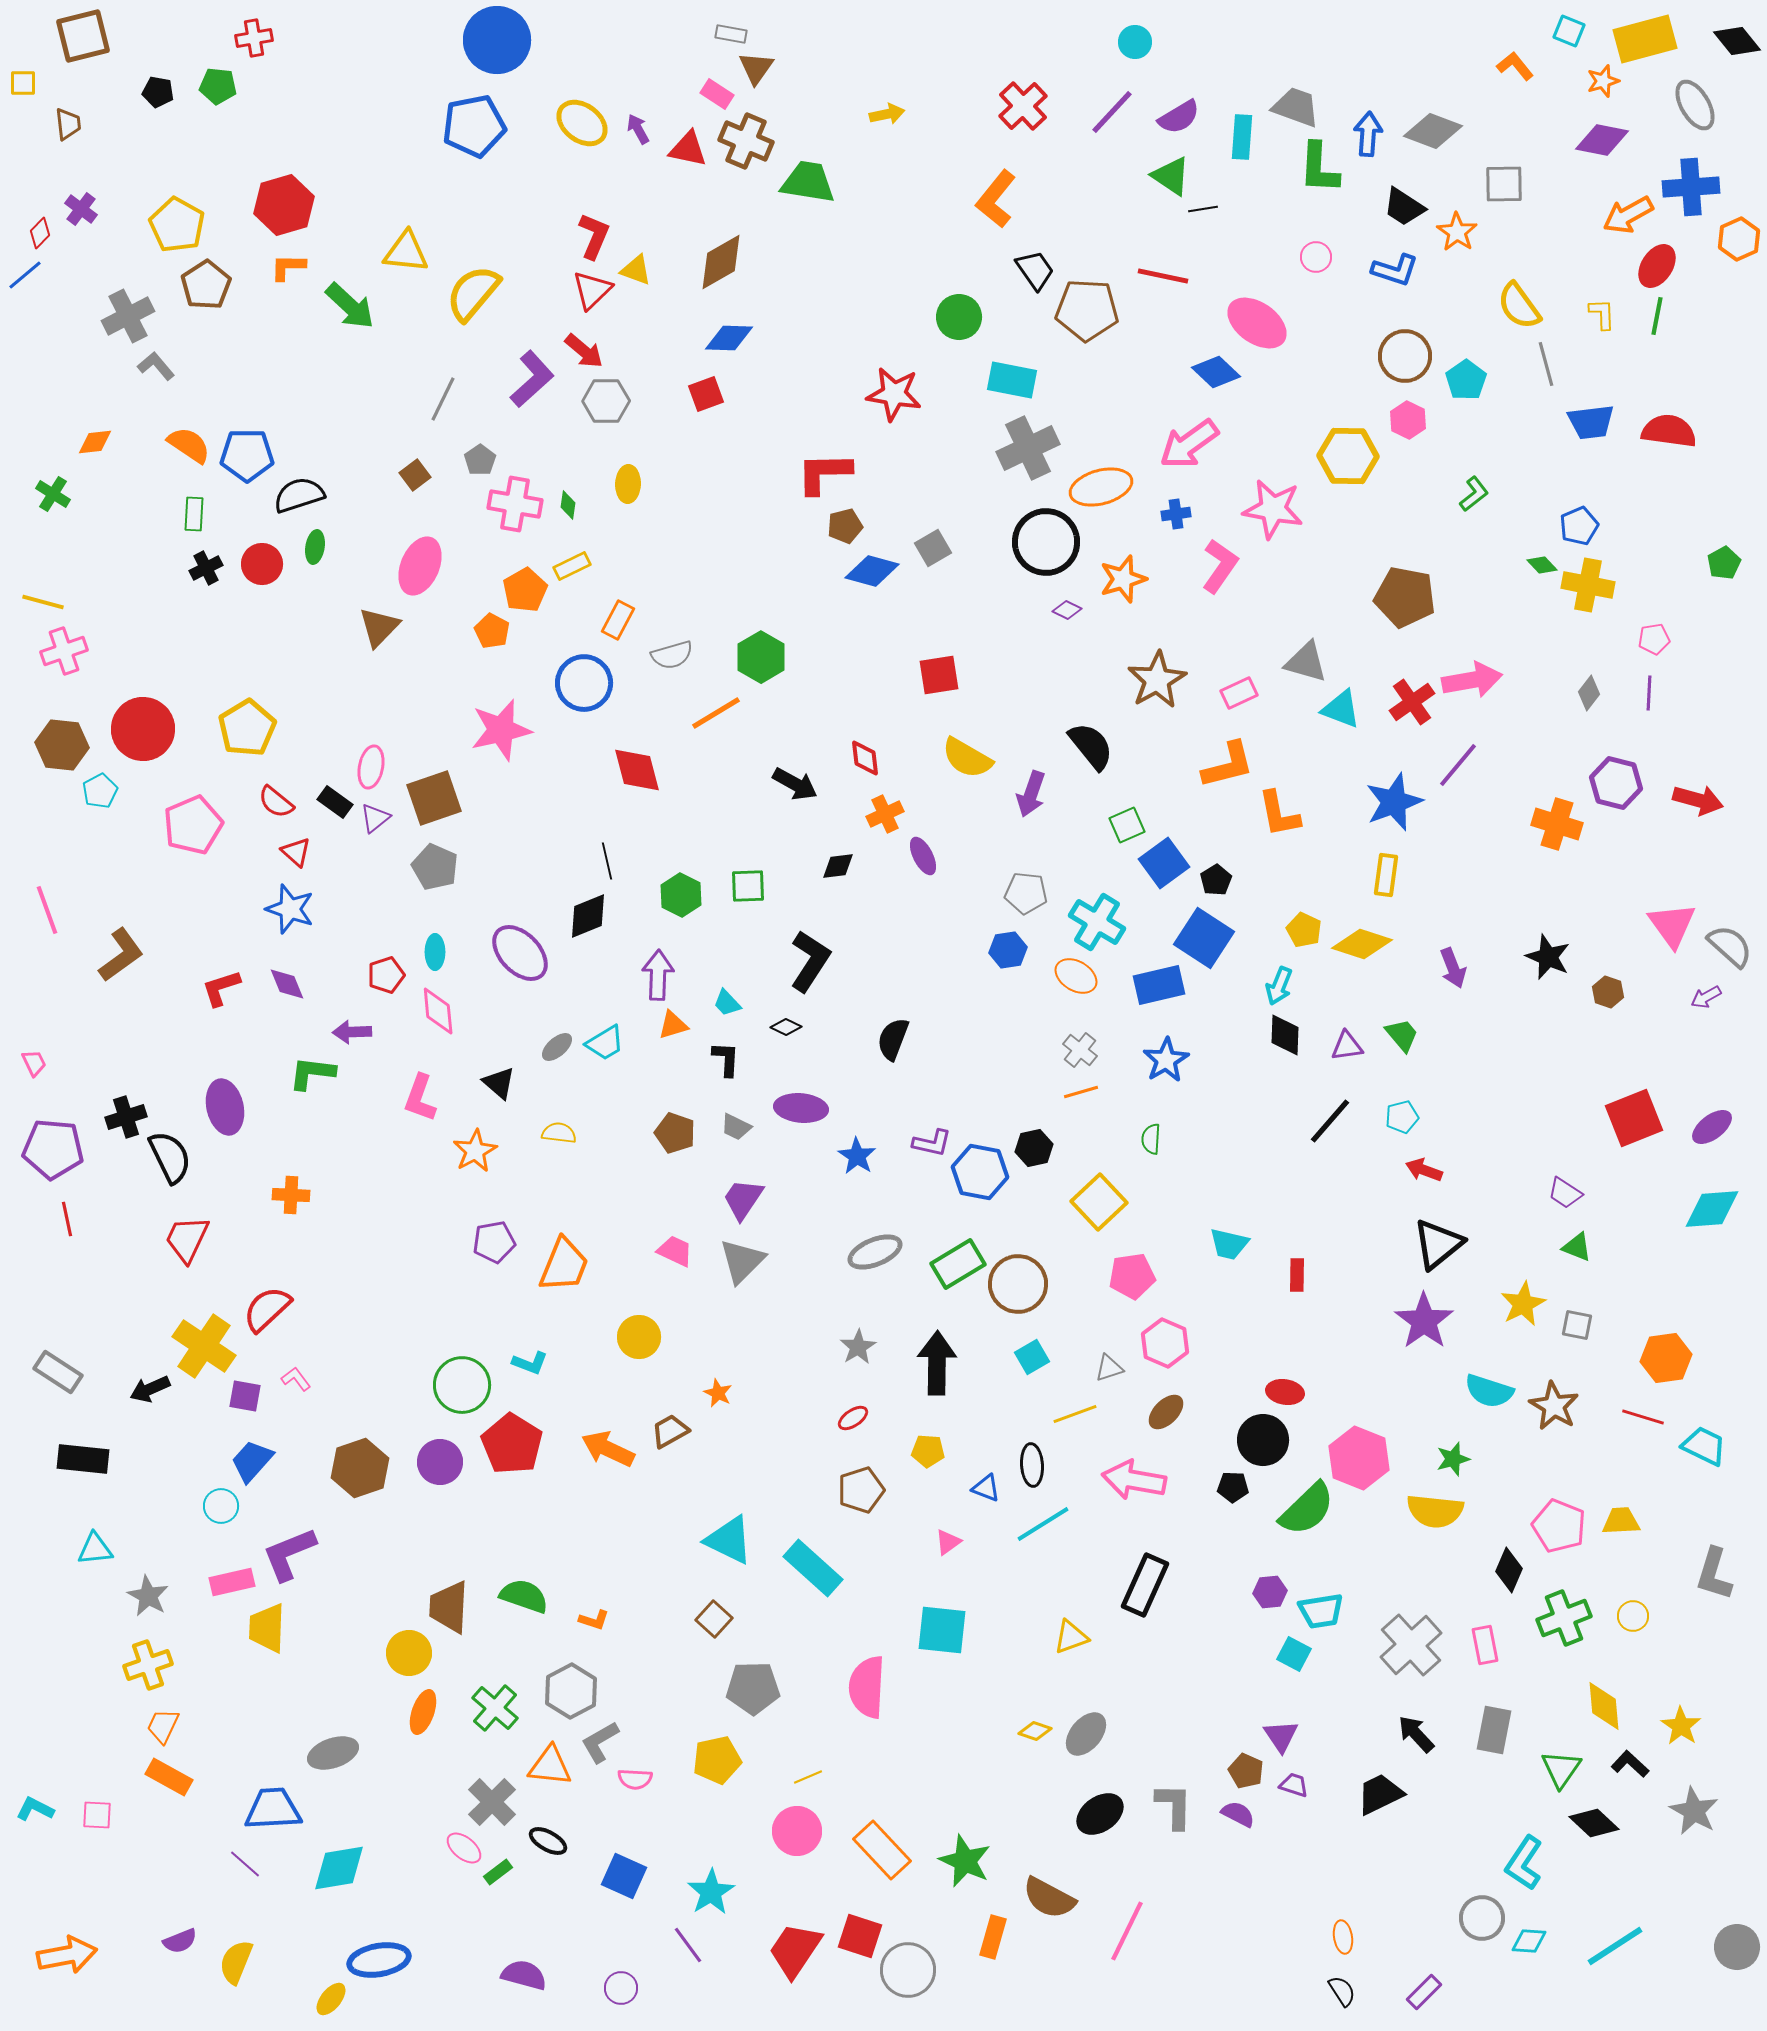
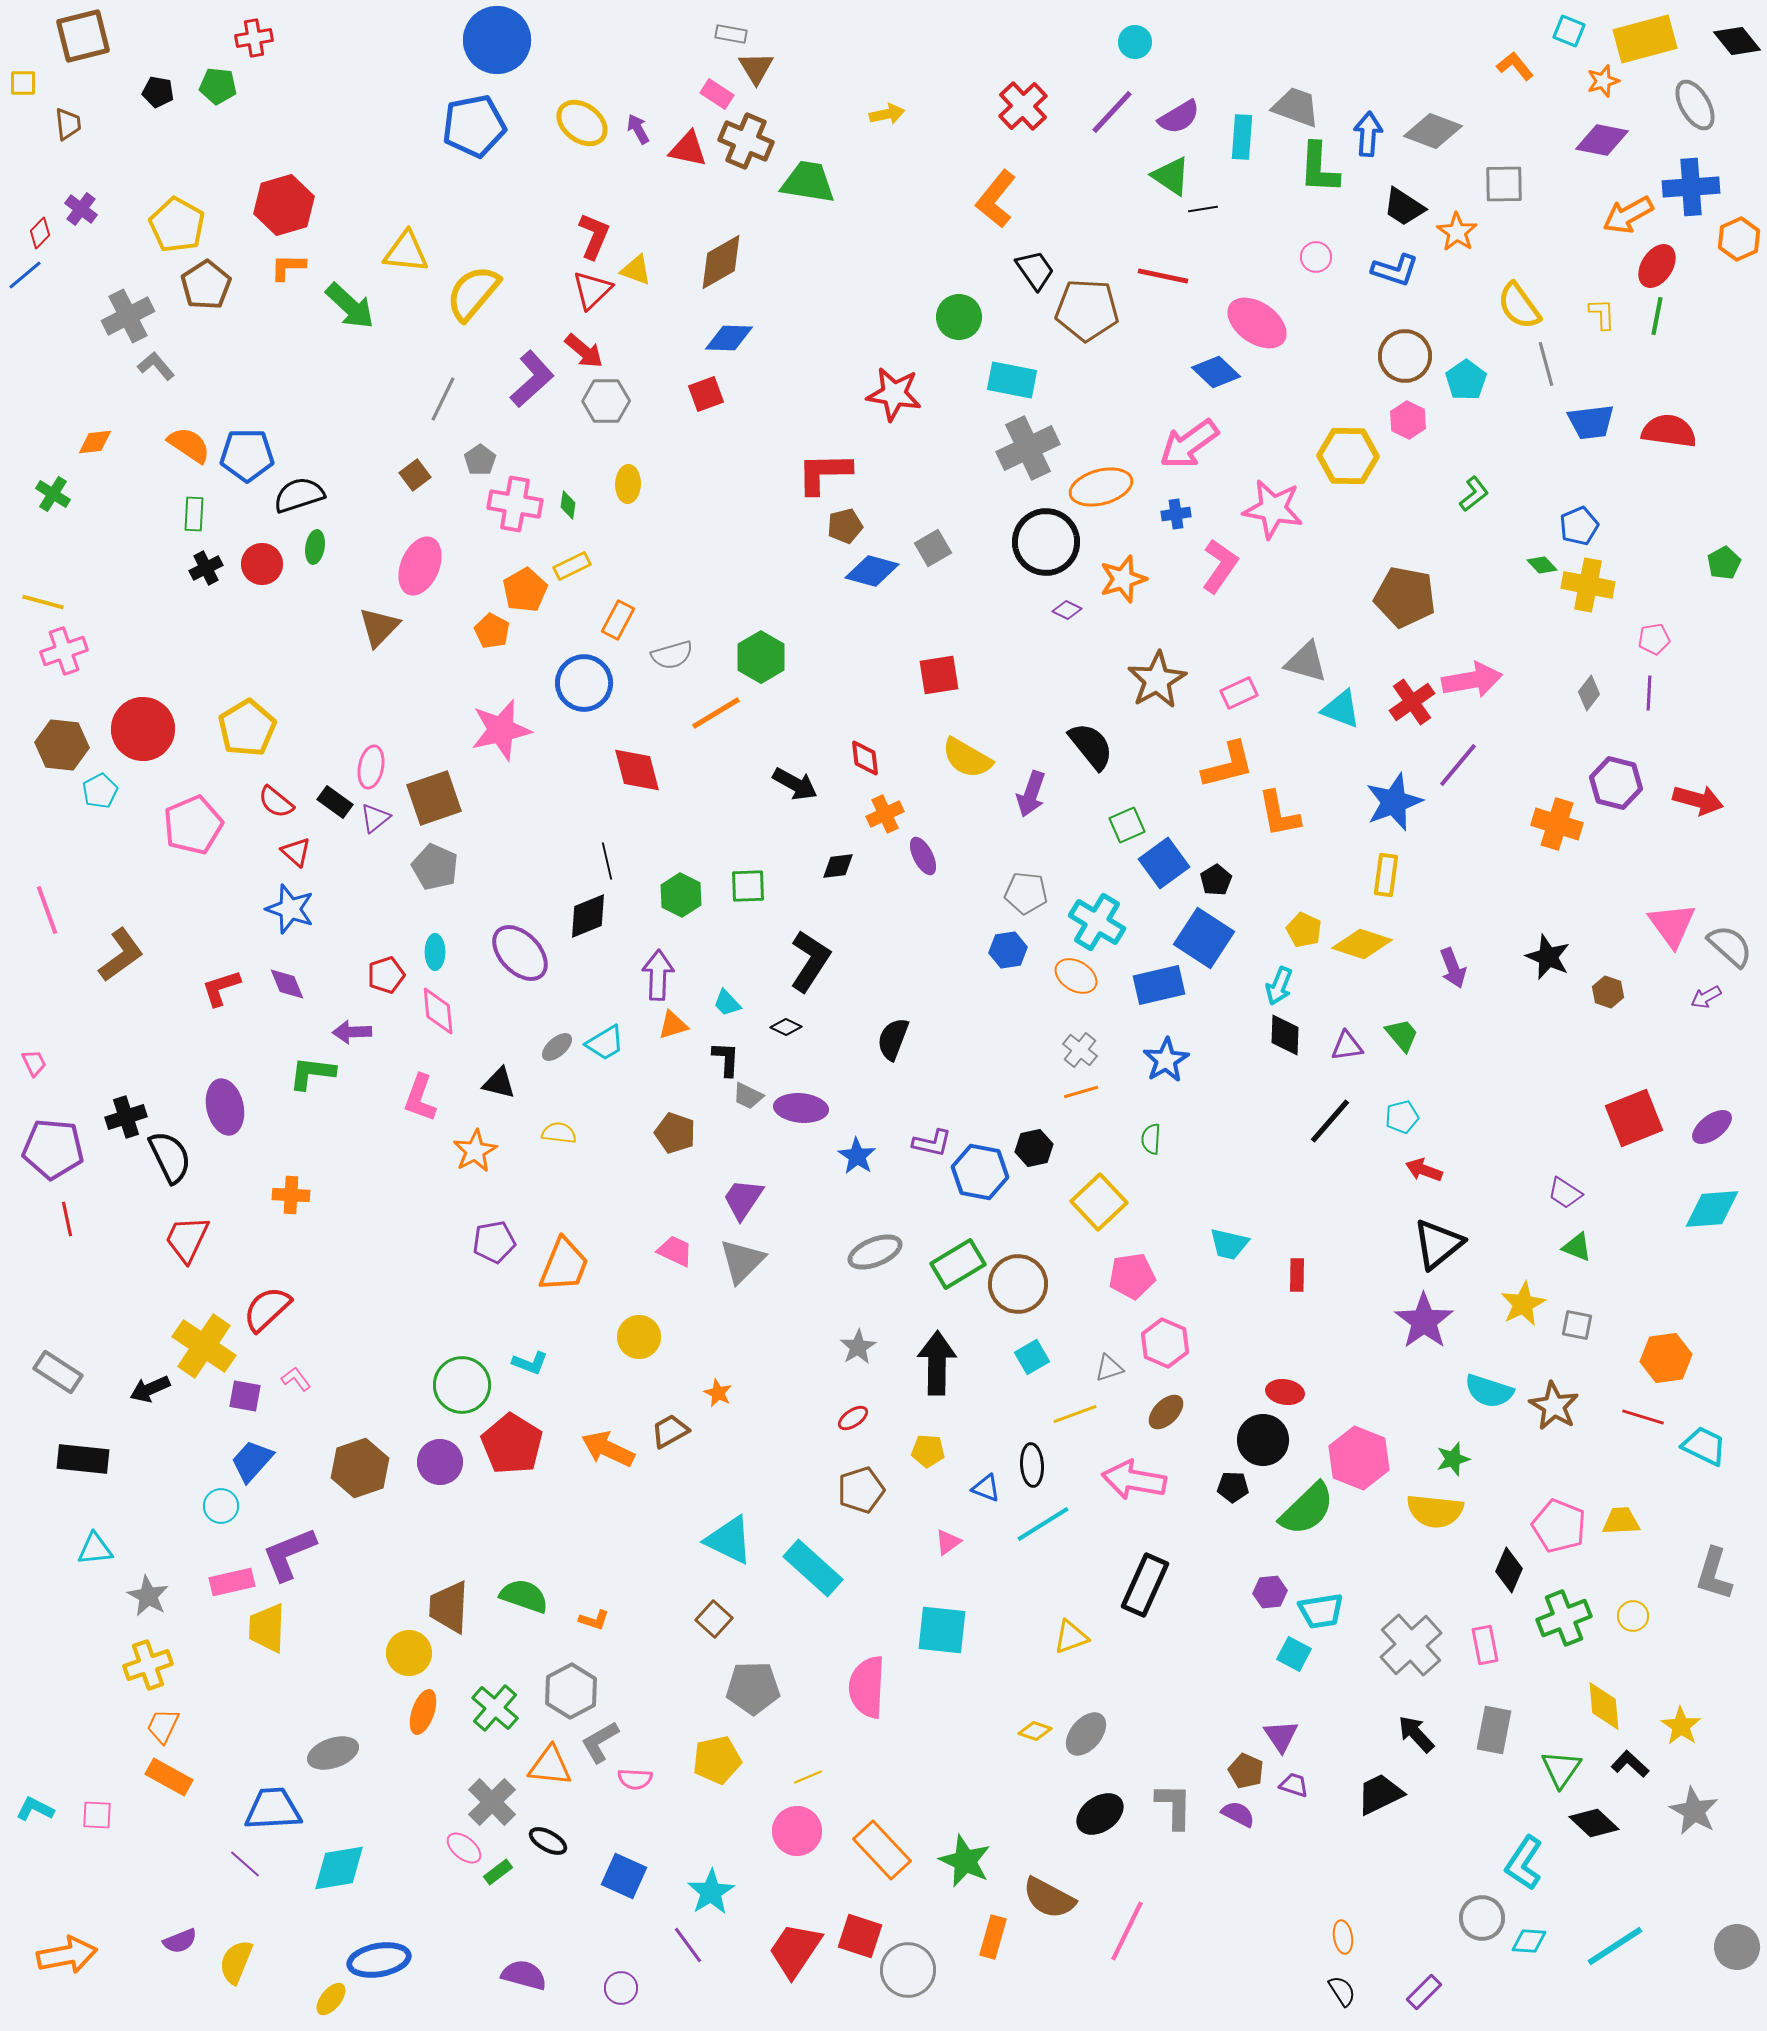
brown triangle at (756, 68): rotated 6 degrees counterclockwise
black triangle at (499, 1083): rotated 27 degrees counterclockwise
gray trapezoid at (736, 1127): moved 12 px right, 31 px up
